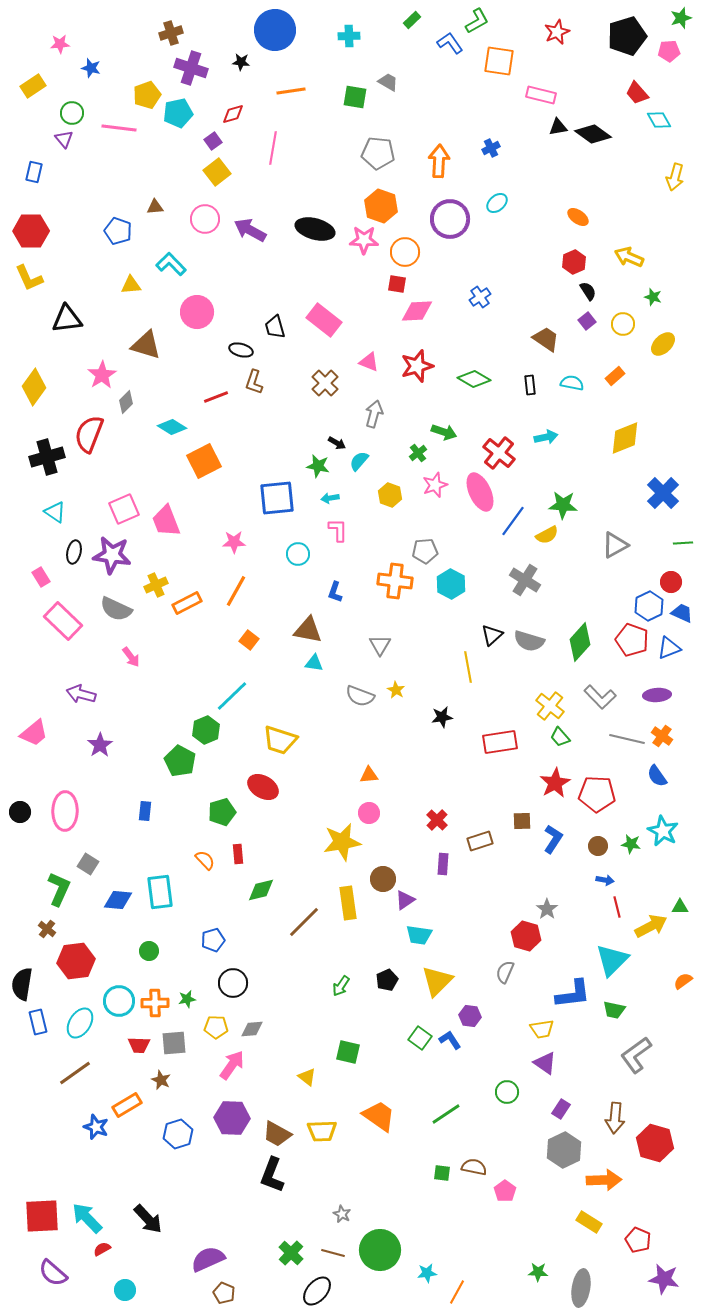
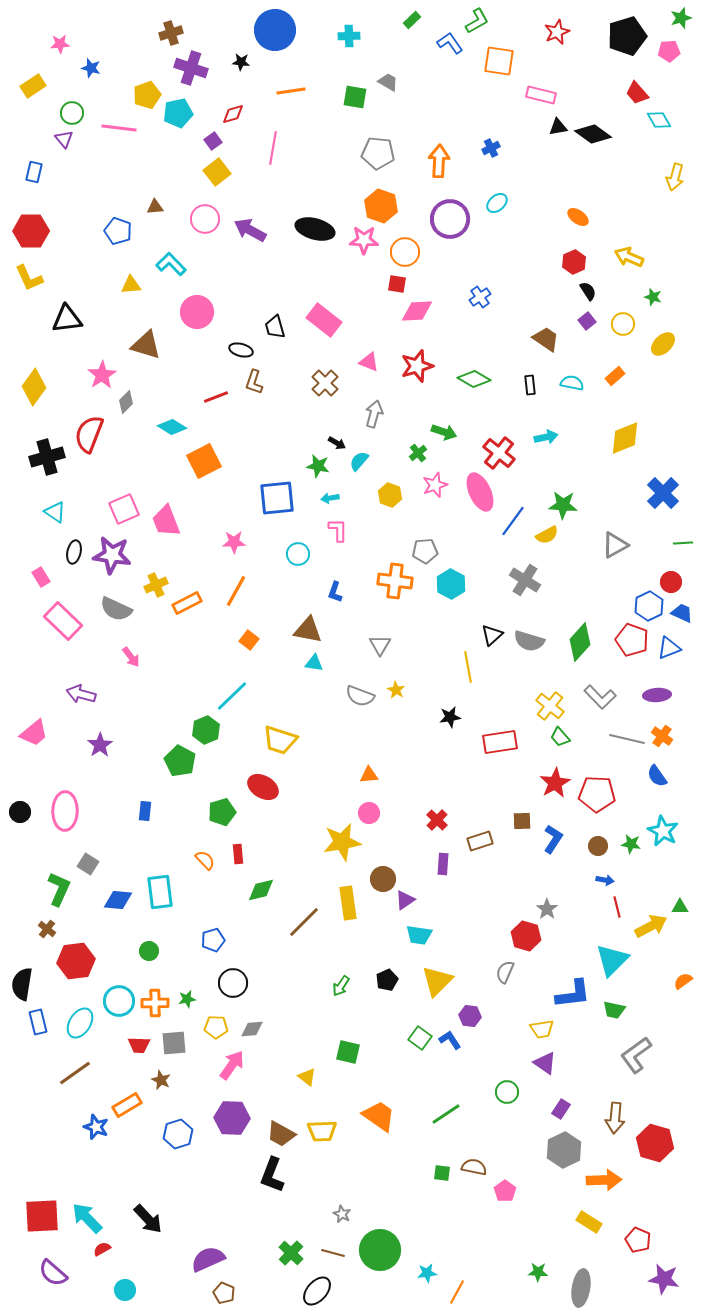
black star at (442, 717): moved 8 px right
brown trapezoid at (277, 1134): moved 4 px right
